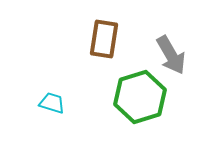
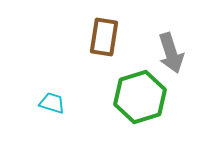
brown rectangle: moved 2 px up
gray arrow: moved 2 px up; rotated 12 degrees clockwise
